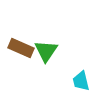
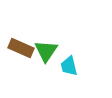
cyan trapezoid: moved 12 px left, 15 px up
